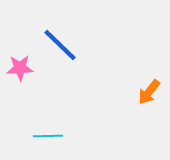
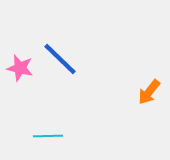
blue line: moved 14 px down
pink star: rotated 16 degrees clockwise
